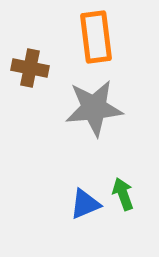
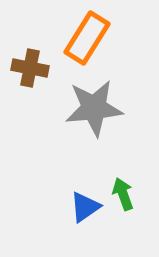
orange rectangle: moved 9 px left, 1 px down; rotated 39 degrees clockwise
blue triangle: moved 3 px down; rotated 12 degrees counterclockwise
